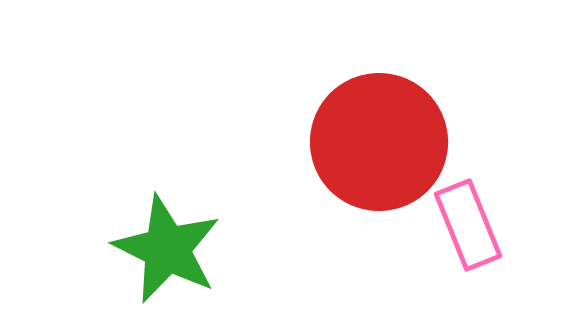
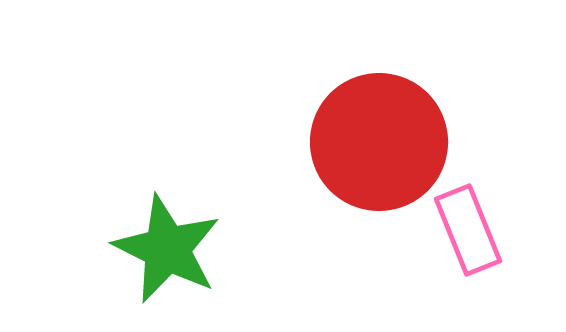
pink rectangle: moved 5 px down
